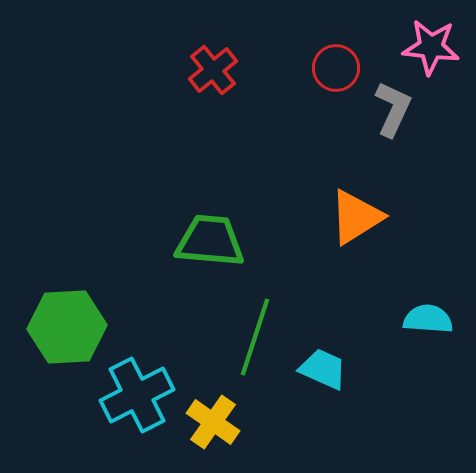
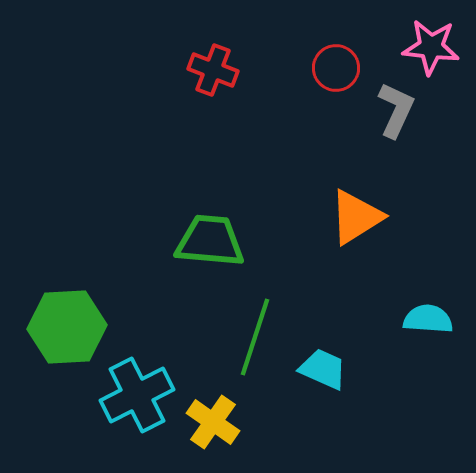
red cross: rotated 30 degrees counterclockwise
gray L-shape: moved 3 px right, 1 px down
